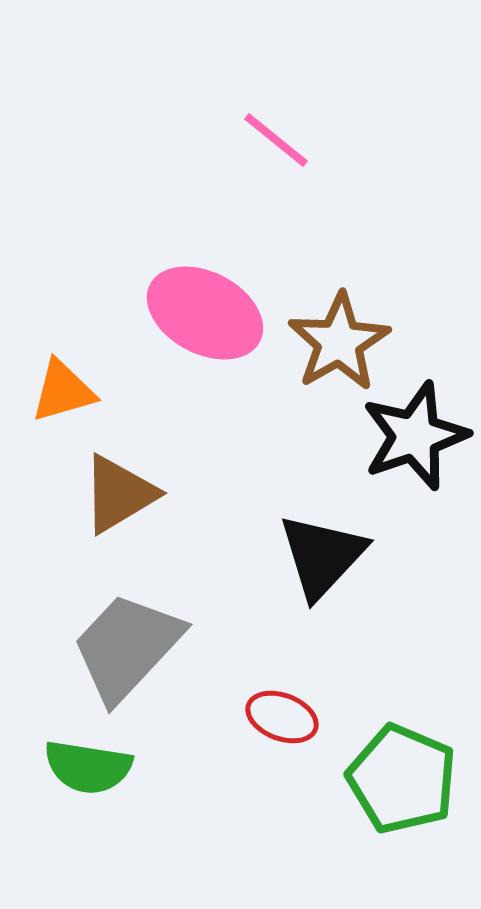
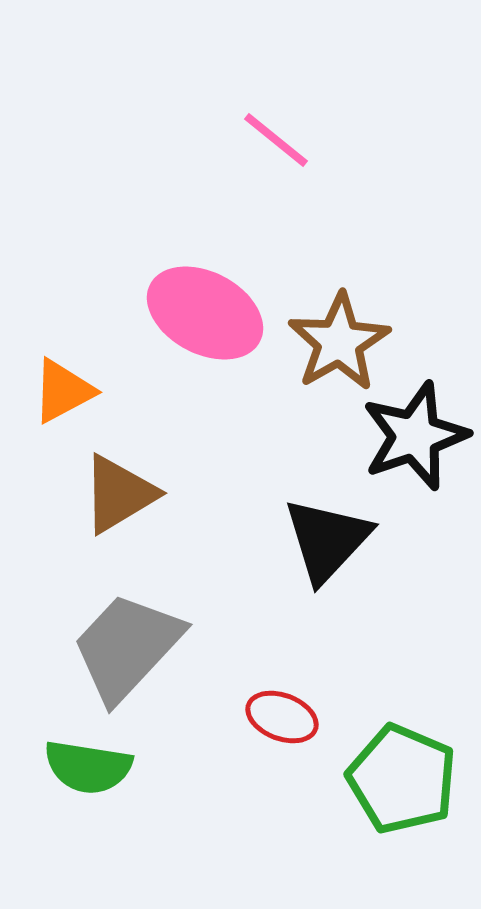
orange triangle: rotated 12 degrees counterclockwise
black triangle: moved 5 px right, 16 px up
